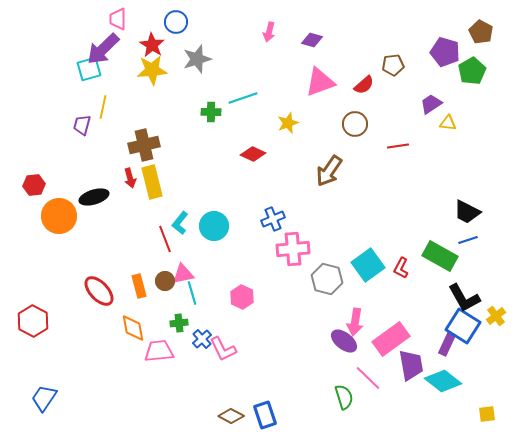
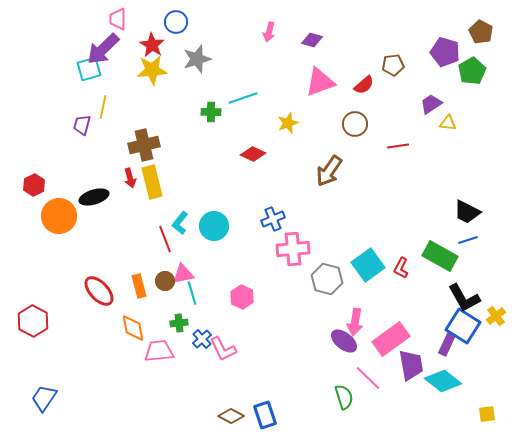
red hexagon at (34, 185): rotated 20 degrees counterclockwise
